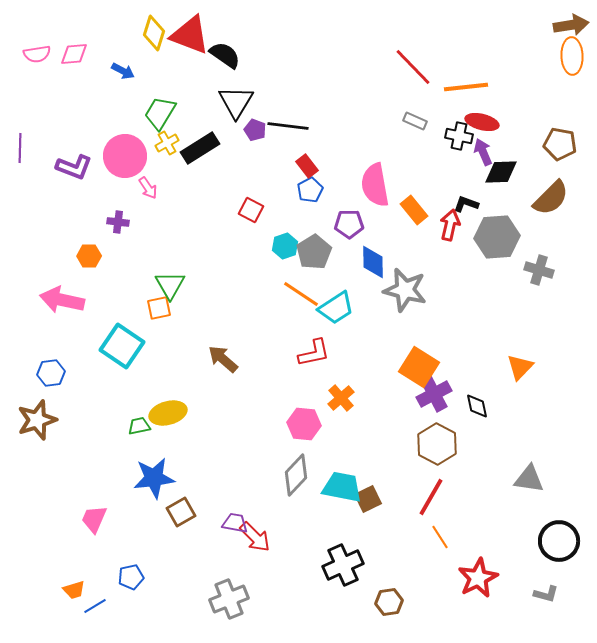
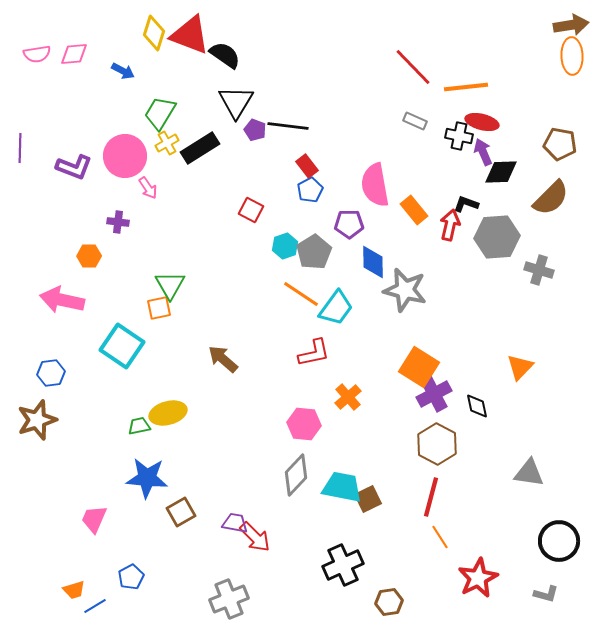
cyan trapezoid at (336, 308): rotated 21 degrees counterclockwise
orange cross at (341, 398): moved 7 px right, 1 px up
blue star at (154, 478): moved 7 px left; rotated 12 degrees clockwise
gray triangle at (529, 479): moved 6 px up
red line at (431, 497): rotated 15 degrees counterclockwise
blue pentagon at (131, 577): rotated 15 degrees counterclockwise
